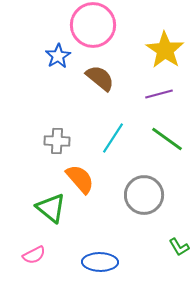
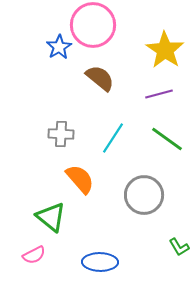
blue star: moved 1 px right, 9 px up
gray cross: moved 4 px right, 7 px up
green triangle: moved 9 px down
